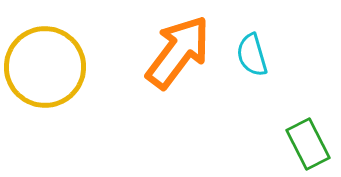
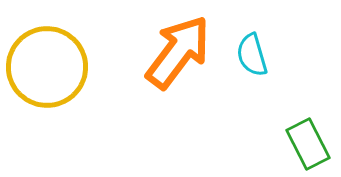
yellow circle: moved 2 px right
